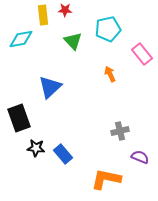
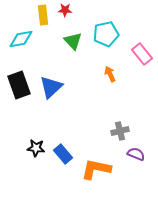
cyan pentagon: moved 2 px left, 5 px down
blue triangle: moved 1 px right
black rectangle: moved 33 px up
purple semicircle: moved 4 px left, 3 px up
orange L-shape: moved 10 px left, 10 px up
